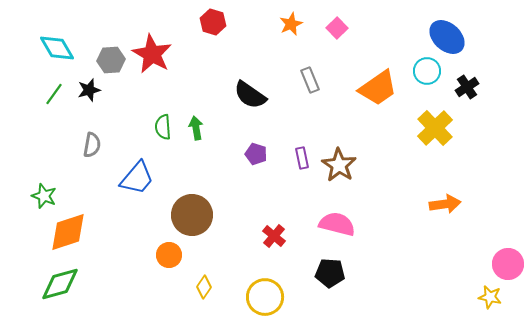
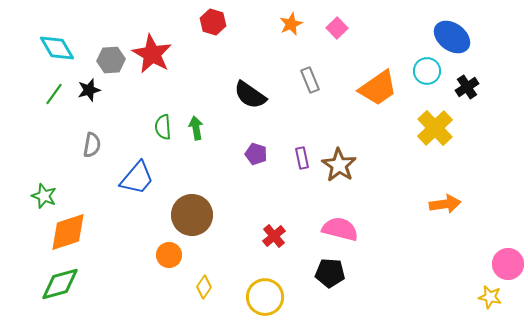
blue ellipse: moved 5 px right; rotated 6 degrees counterclockwise
pink semicircle: moved 3 px right, 5 px down
red cross: rotated 10 degrees clockwise
